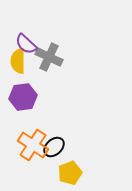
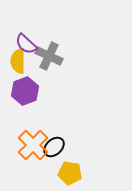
gray cross: moved 1 px up
purple hexagon: moved 2 px right, 6 px up; rotated 12 degrees counterclockwise
orange cross: rotated 12 degrees clockwise
yellow pentagon: rotated 30 degrees clockwise
